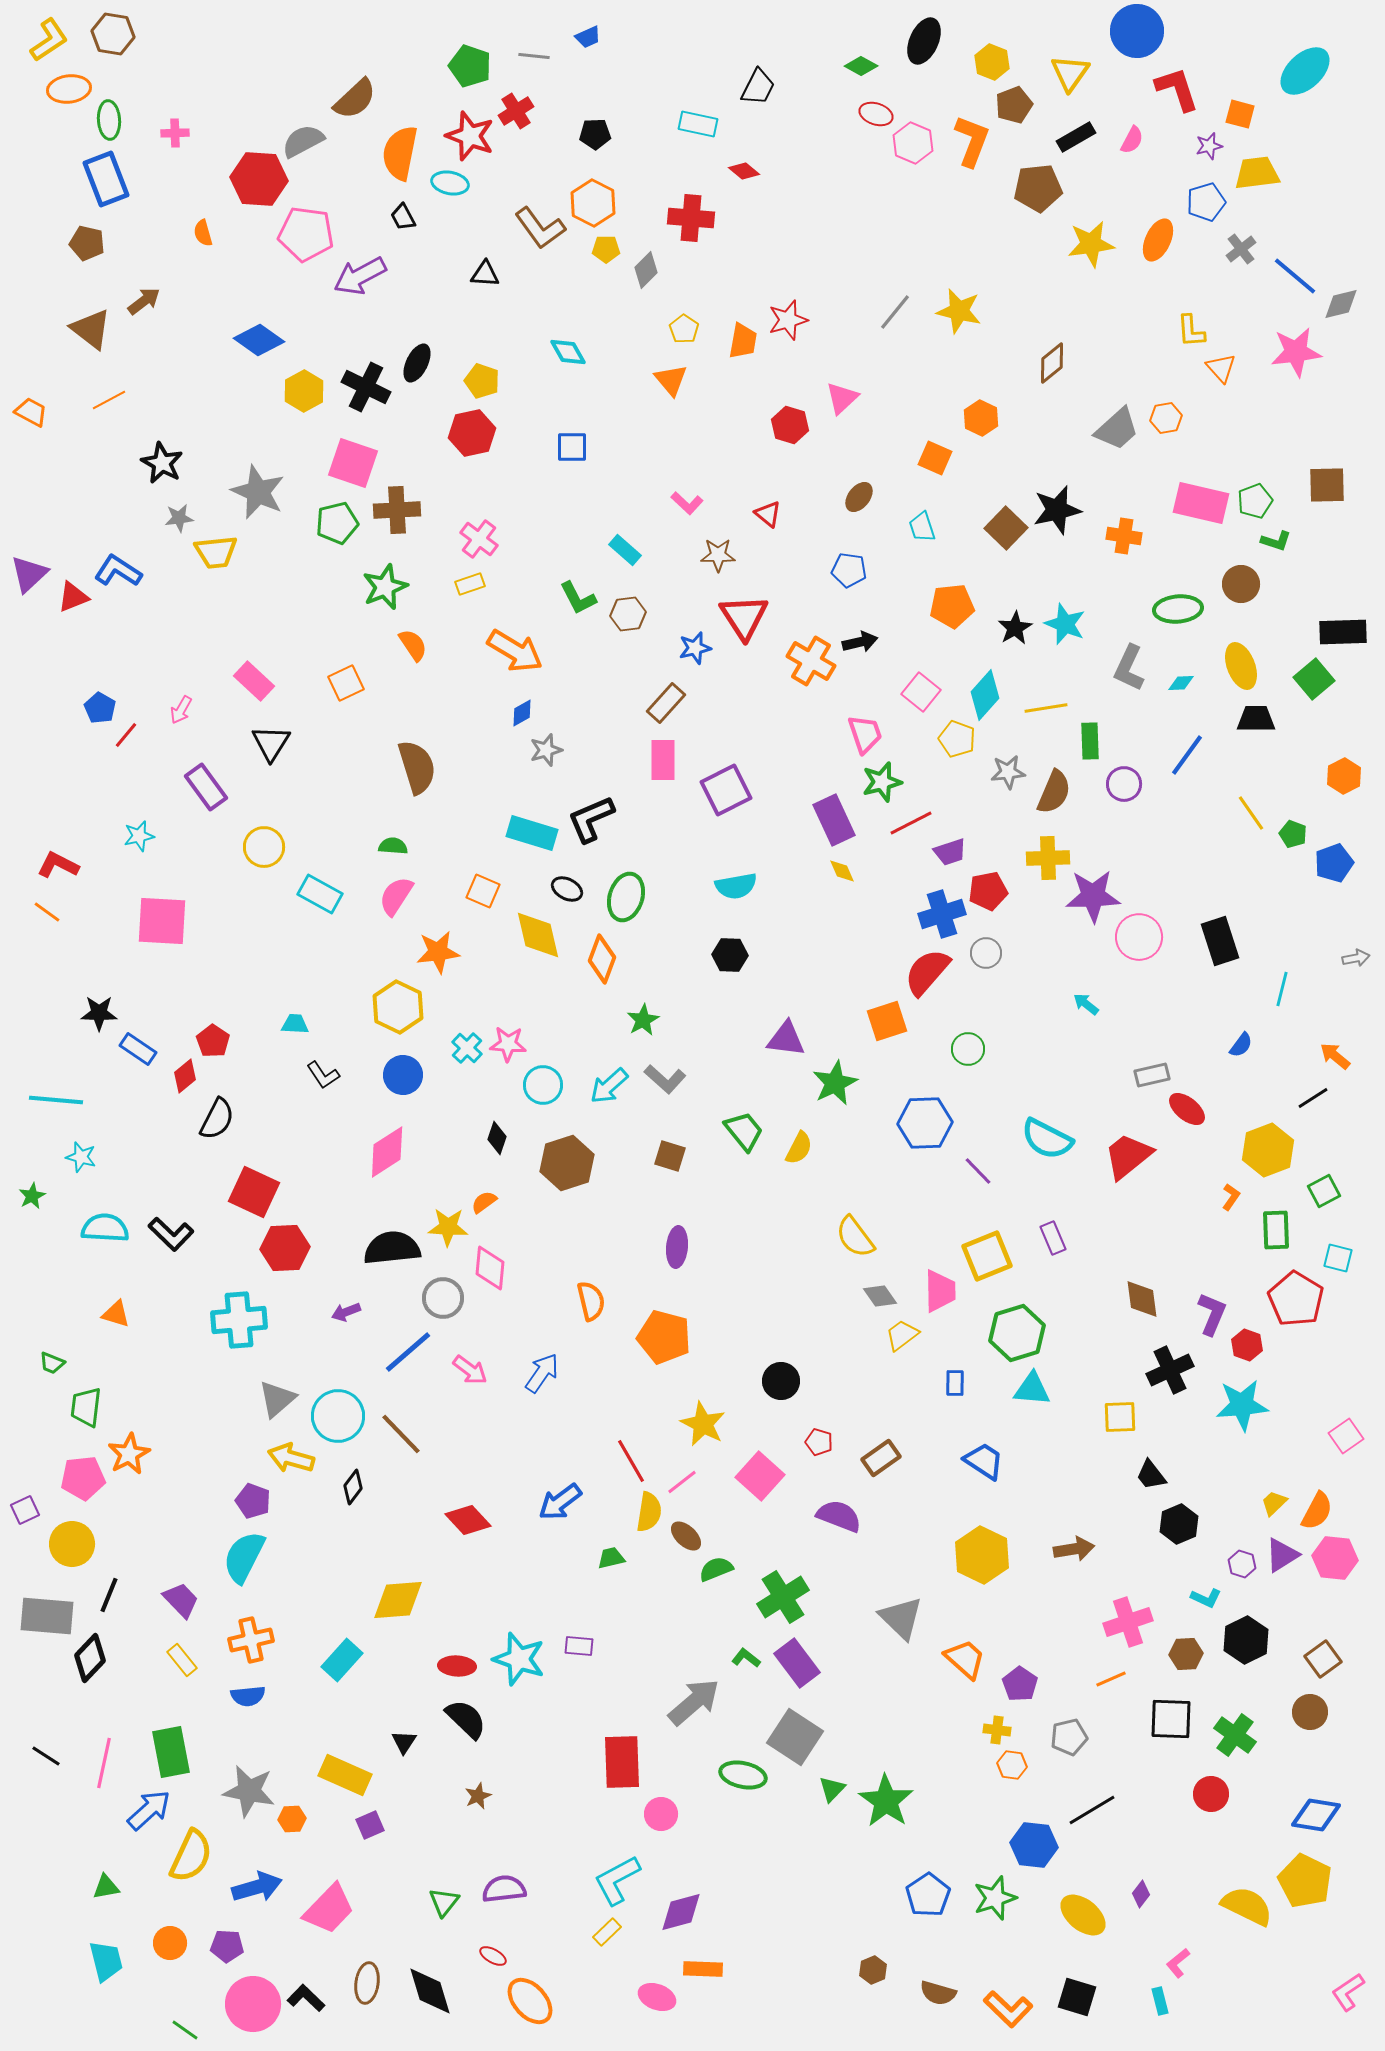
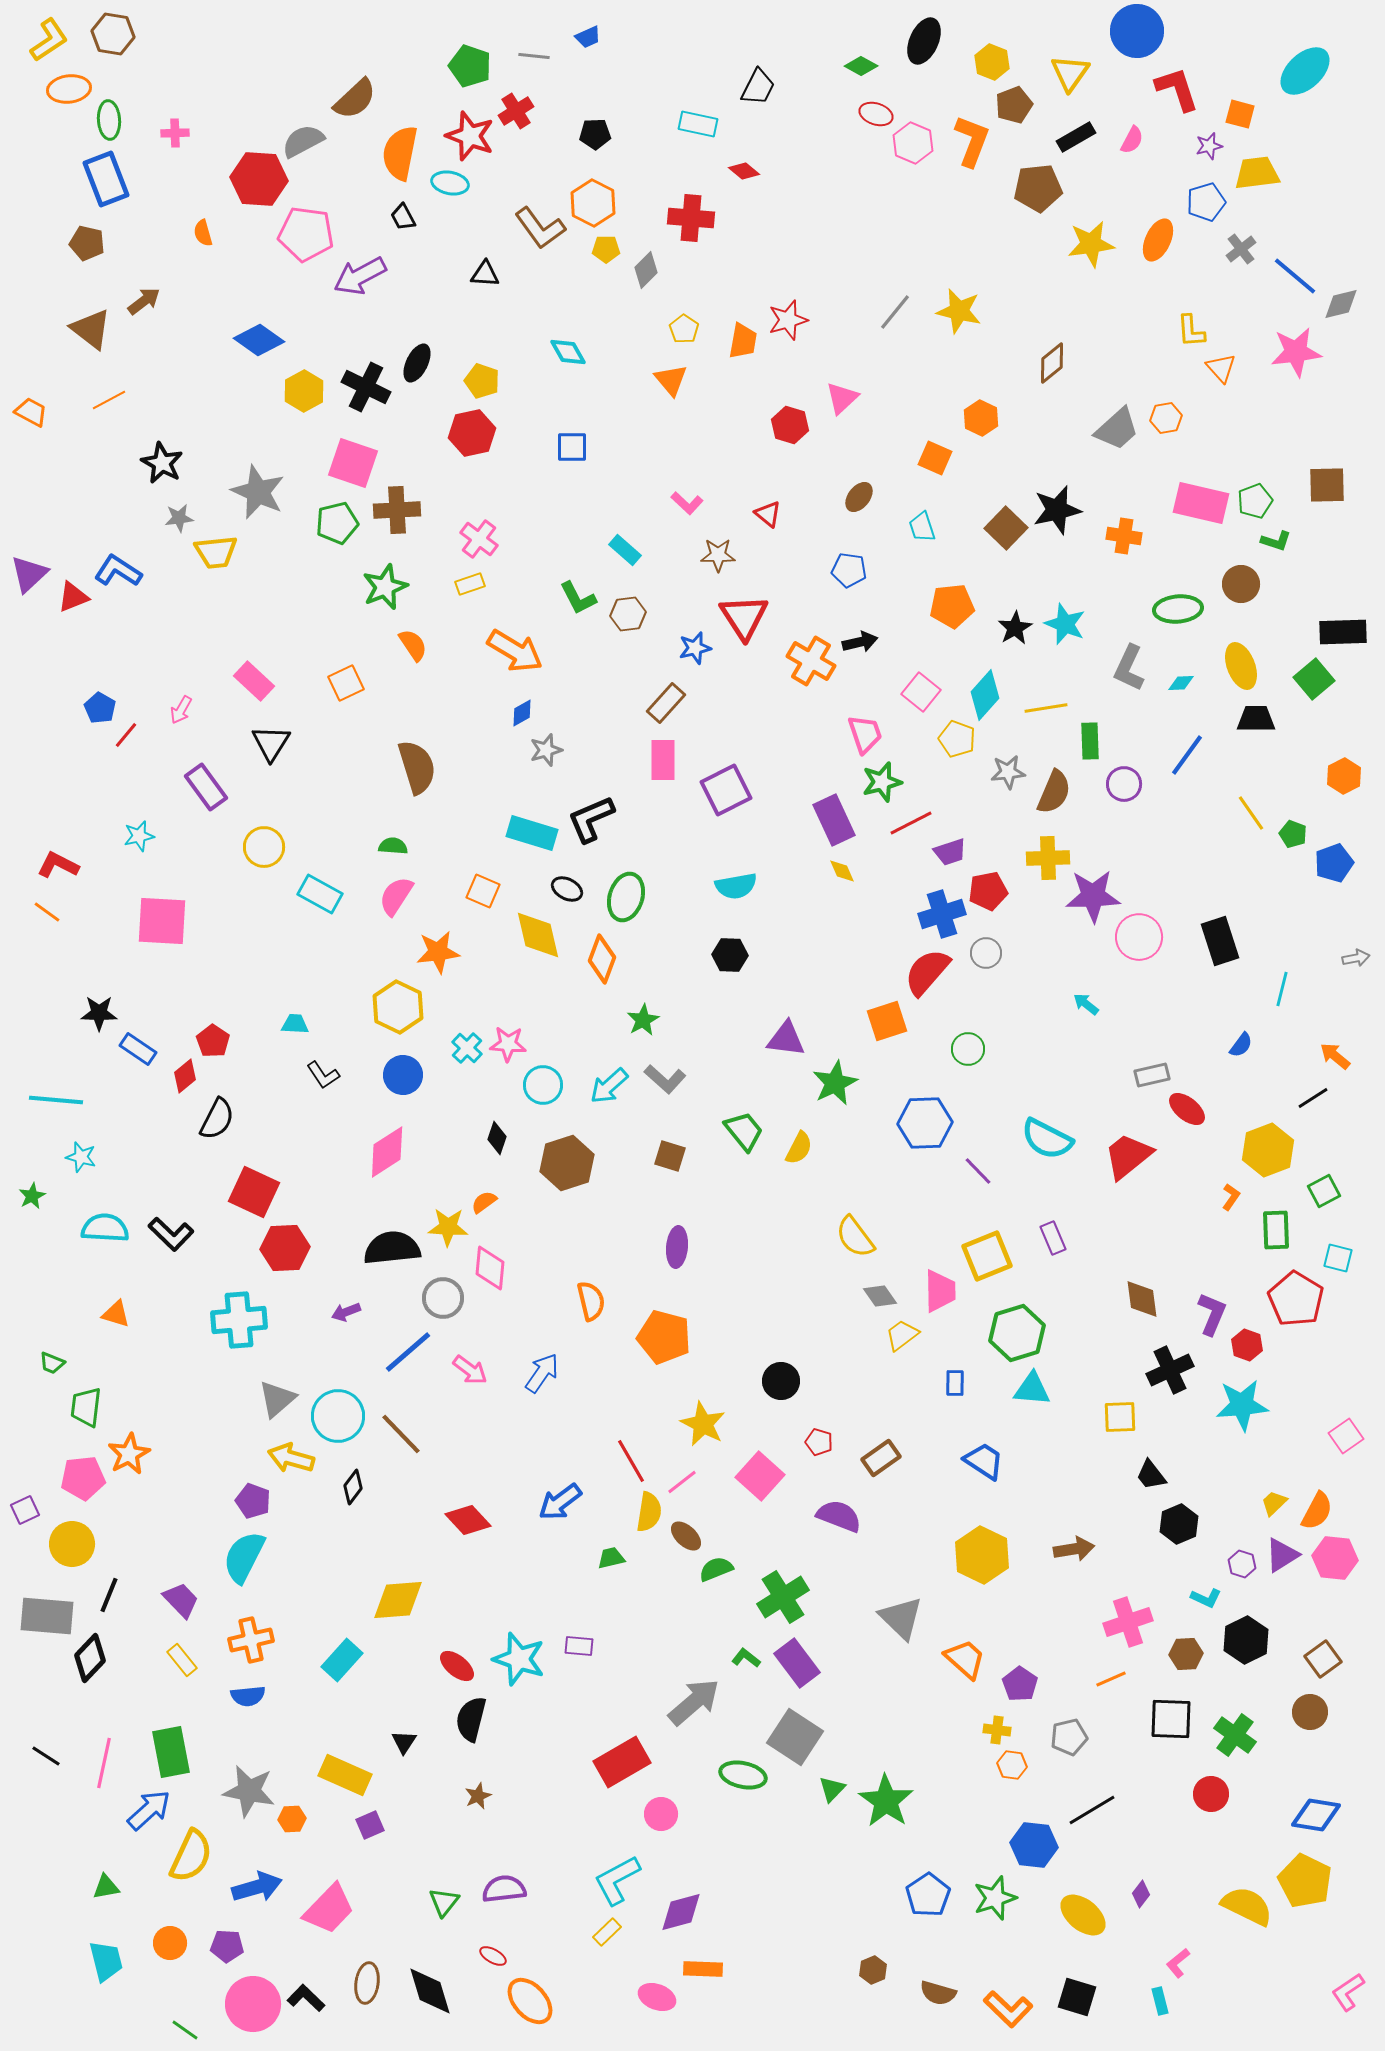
red ellipse at (457, 1666): rotated 36 degrees clockwise
black semicircle at (466, 1719): moved 5 px right; rotated 120 degrees counterclockwise
red rectangle at (622, 1762): rotated 62 degrees clockwise
